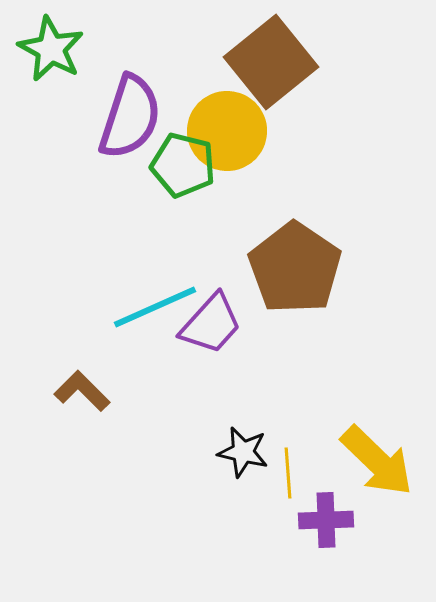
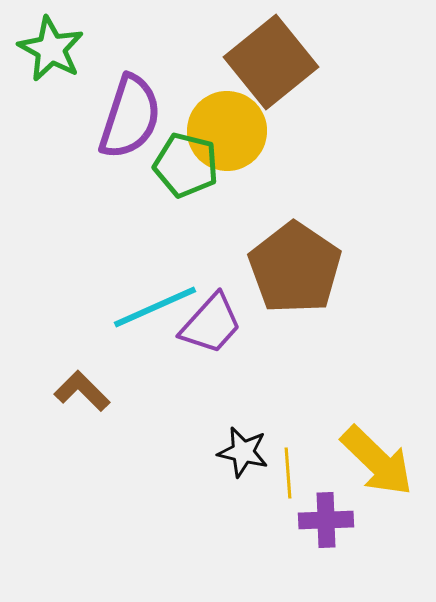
green pentagon: moved 3 px right
